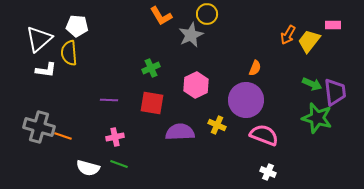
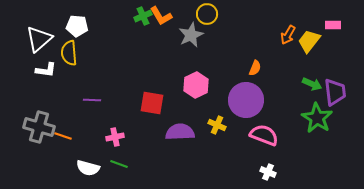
green cross: moved 8 px left, 52 px up
purple line: moved 17 px left
green star: rotated 16 degrees clockwise
